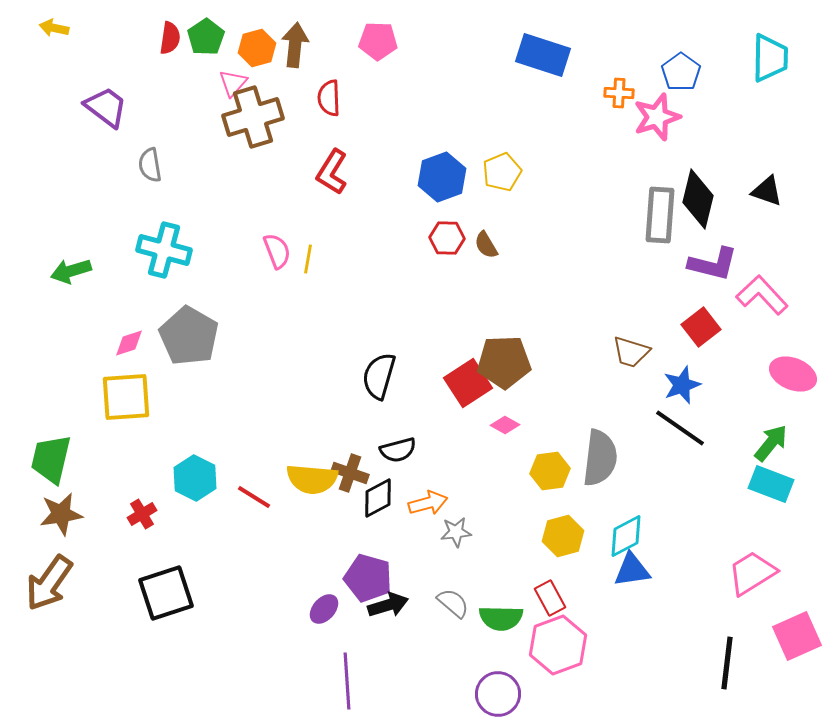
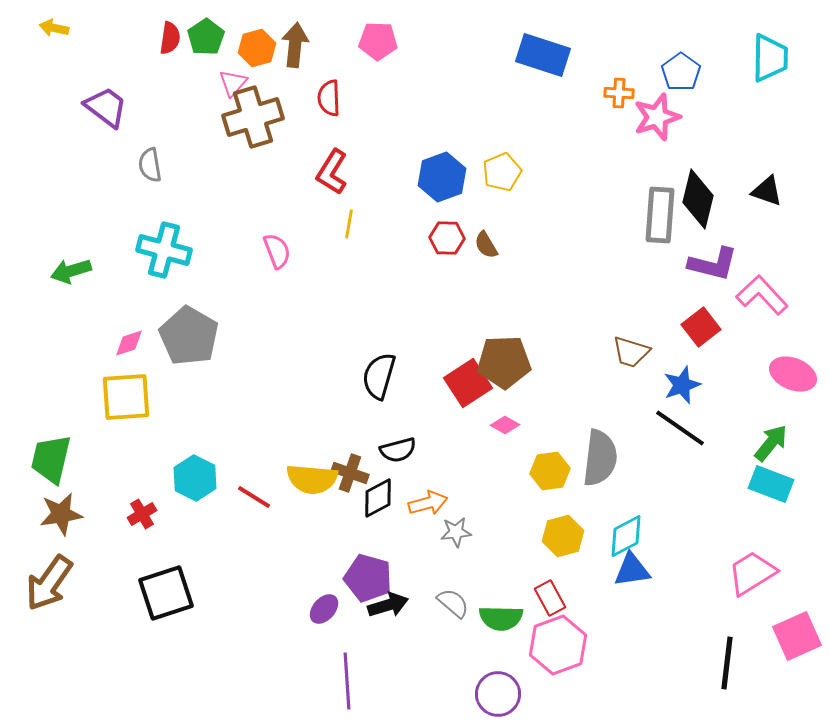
yellow line at (308, 259): moved 41 px right, 35 px up
